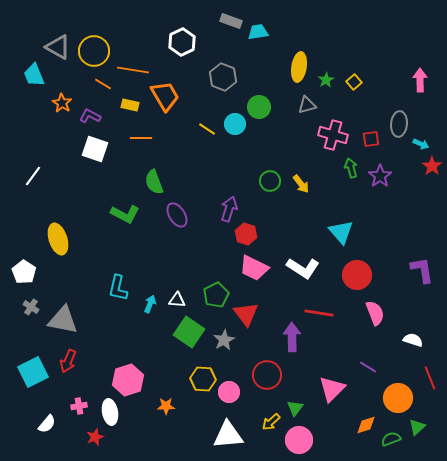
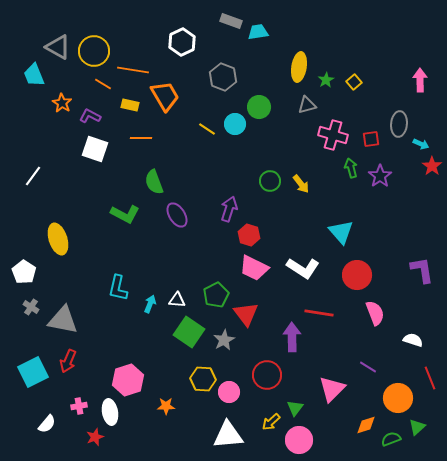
red hexagon at (246, 234): moved 3 px right, 1 px down
